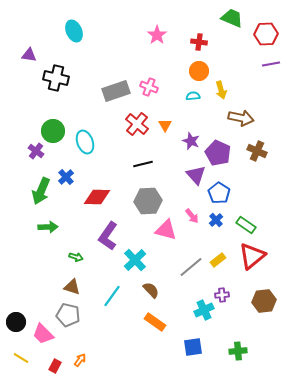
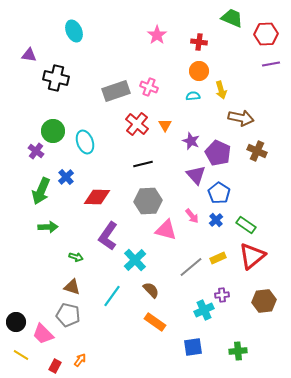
yellow rectangle at (218, 260): moved 2 px up; rotated 14 degrees clockwise
yellow line at (21, 358): moved 3 px up
